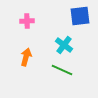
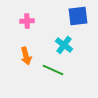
blue square: moved 2 px left
orange arrow: moved 1 px up; rotated 150 degrees clockwise
green line: moved 9 px left
